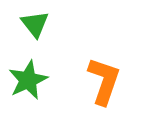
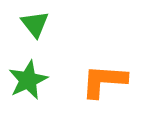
orange L-shape: rotated 105 degrees counterclockwise
